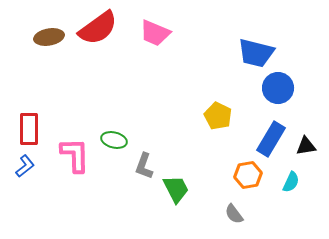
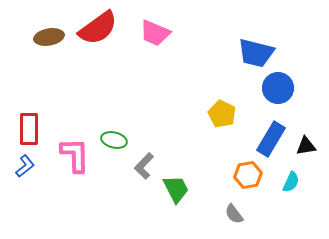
yellow pentagon: moved 4 px right, 2 px up
gray L-shape: rotated 24 degrees clockwise
